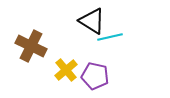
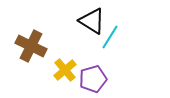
cyan line: rotated 45 degrees counterclockwise
yellow cross: moved 1 px left
purple pentagon: moved 2 px left, 3 px down; rotated 28 degrees counterclockwise
